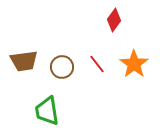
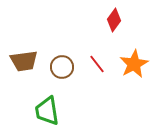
orange star: rotated 8 degrees clockwise
